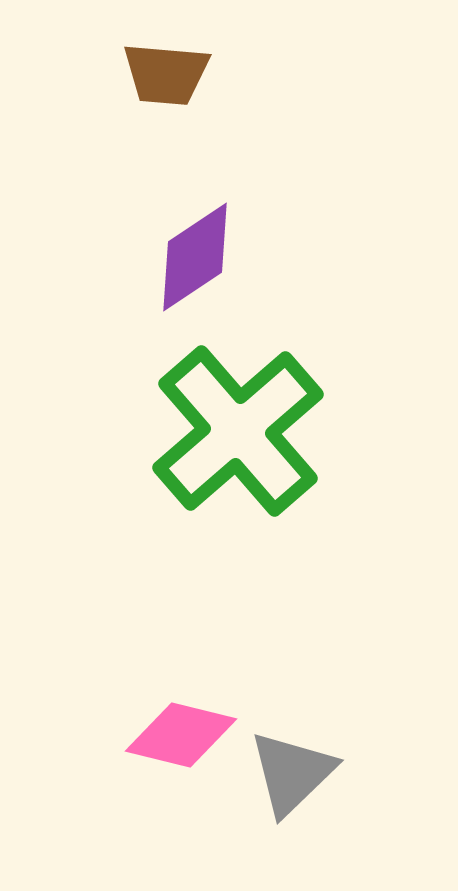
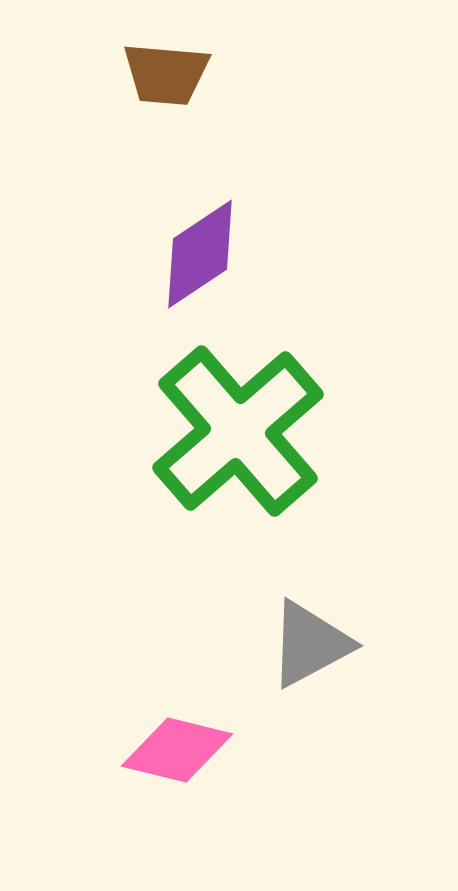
purple diamond: moved 5 px right, 3 px up
pink diamond: moved 4 px left, 15 px down
gray triangle: moved 18 px right, 129 px up; rotated 16 degrees clockwise
